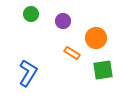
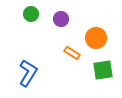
purple circle: moved 2 px left, 2 px up
